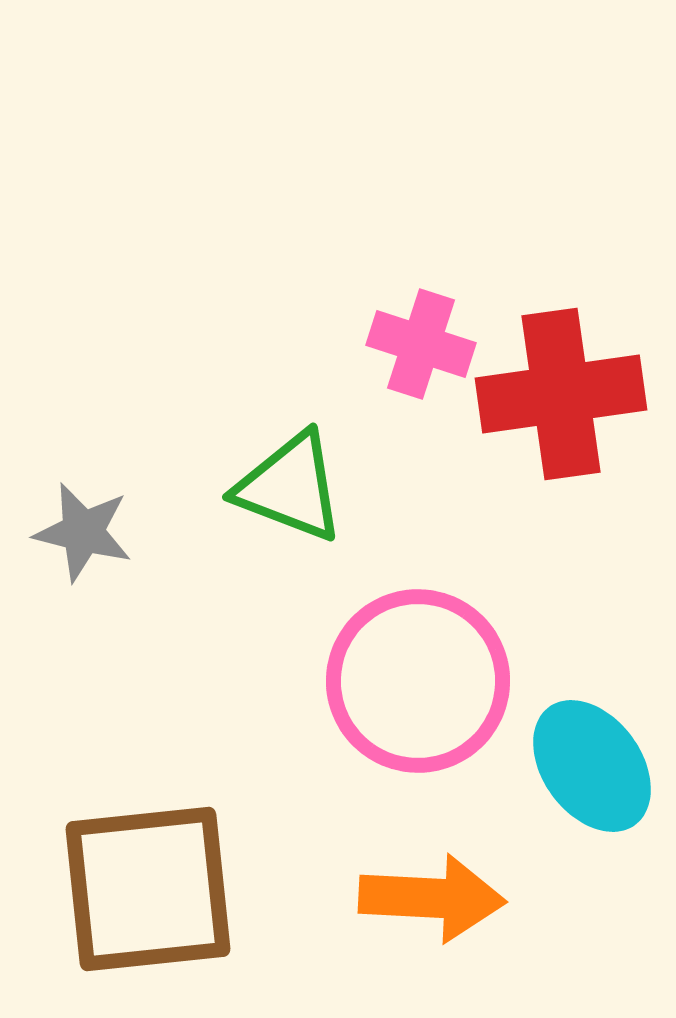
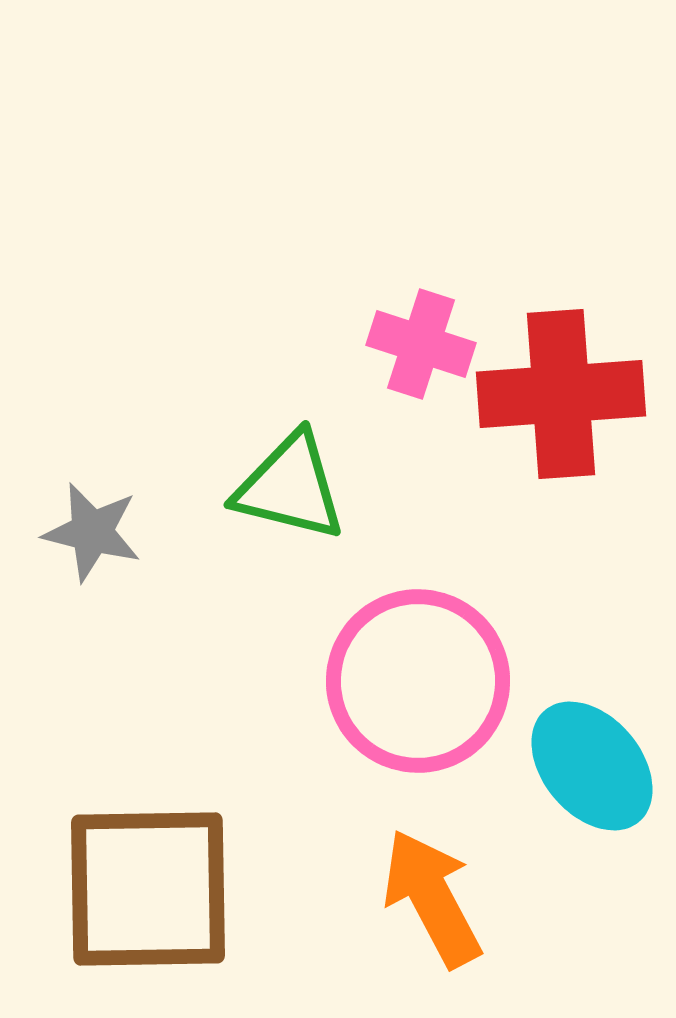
red cross: rotated 4 degrees clockwise
green triangle: rotated 7 degrees counterclockwise
gray star: moved 9 px right
cyan ellipse: rotated 4 degrees counterclockwise
brown square: rotated 5 degrees clockwise
orange arrow: rotated 121 degrees counterclockwise
